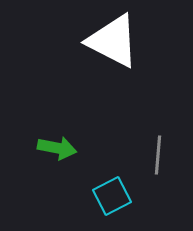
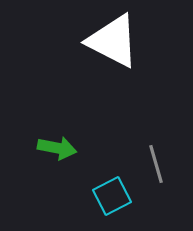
gray line: moved 2 px left, 9 px down; rotated 21 degrees counterclockwise
